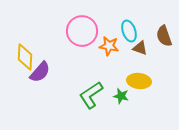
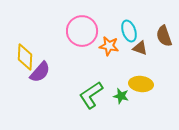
yellow ellipse: moved 2 px right, 3 px down
